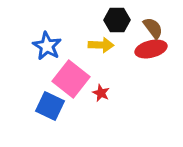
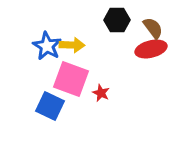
yellow arrow: moved 29 px left
pink square: rotated 18 degrees counterclockwise
